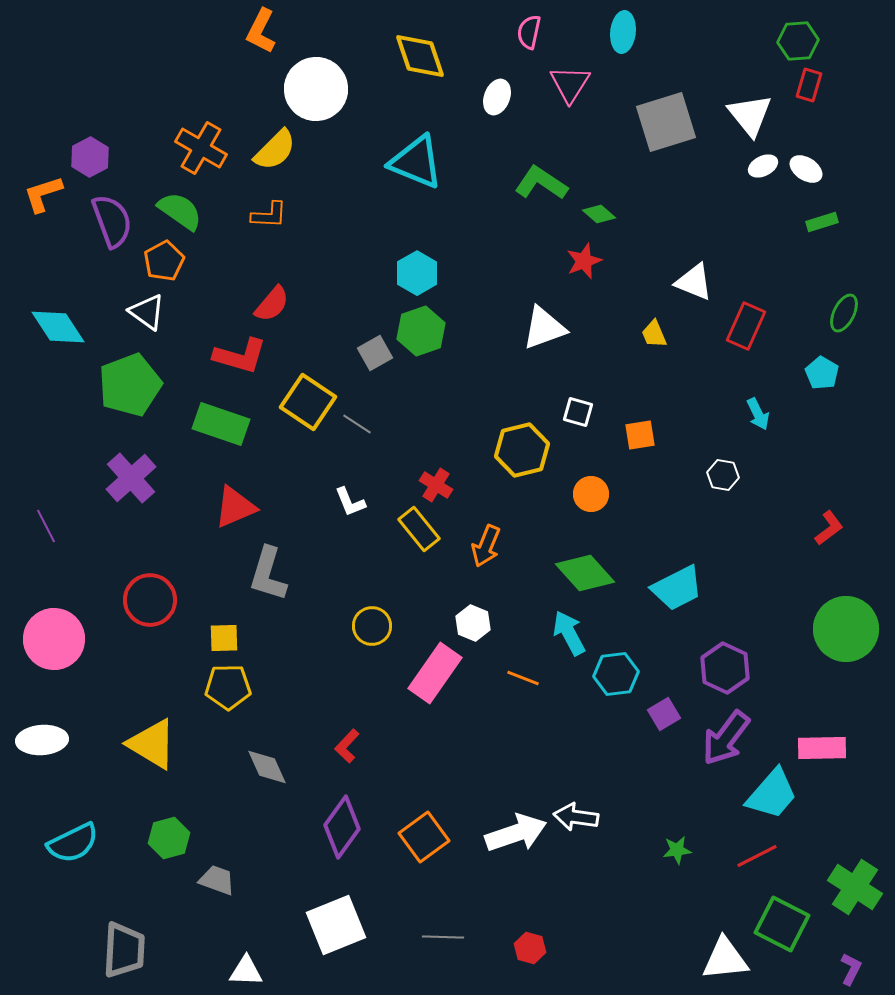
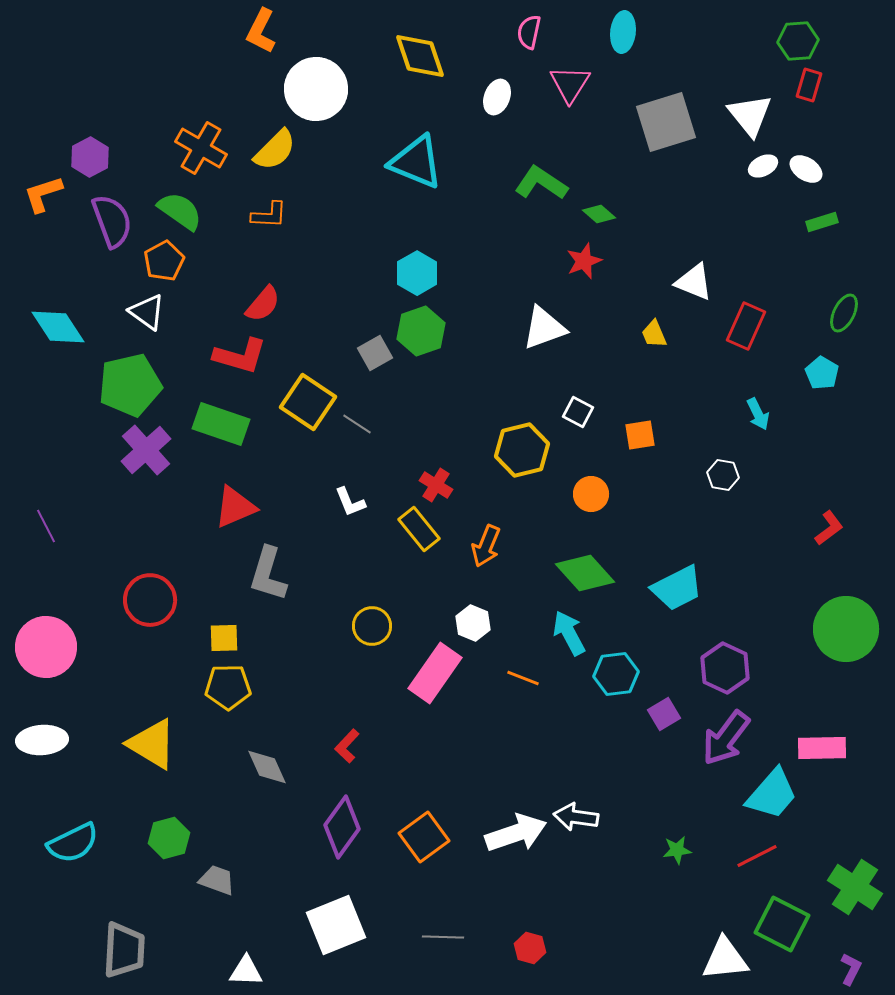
red semicircle at (272, 304): moved 9 px left
green pentagon at (130, 385): rotated 8 degrees clockwise
white square at (578, 412): rotated 12 degrees clockwise
purple cross at (131, 478): moved 15 px right, 28 px up
pink circle at (54, 639): moved 8 px left, 8 px down
